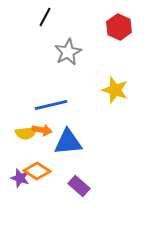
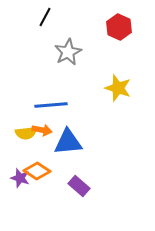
yellow star: moved 3 px right, 2 px up
blue line: rotated 8 degrees clockwise
